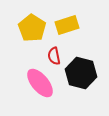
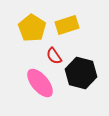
red semicircle: rotated 24 degrees counterclockwise
